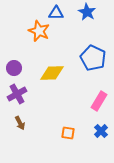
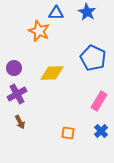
brown arrow: moved 1 px up
